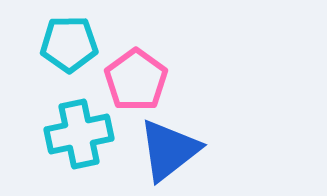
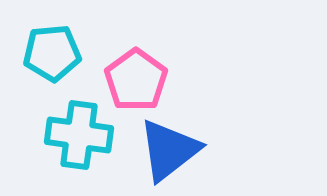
cyan pentagon: moved 17 px left, 9 px down; rotated 4 degrees counterclockwise
cyan cross: moved 1 px down; rotated 20 degrees clockwise
